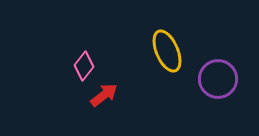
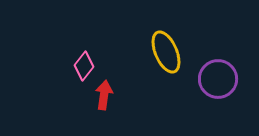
yellow ellipse: moved 1 px left, 1 px down
red arrow: rotated 44 degrees counterclockwise
